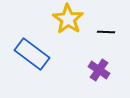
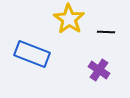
yellow star: moved 1 px right
blue rectangle: rotated 16 degrees counterclockwise
